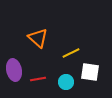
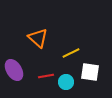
purple ellipse: rotated 20 degrees counterclockwise
red line: moved 8 px right, 3 px up
